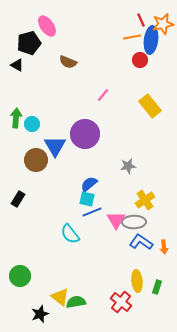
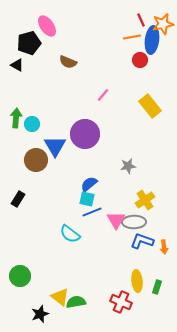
blue ellipse: moved 1 px right
cyan semicircle: rotated 15 degrees counterclockwise
blue L-shape: moved 1 px right, 1 px up; rotated 15 degrees counterclockwise
red cross: rotated 15 degrees counterclockwise
